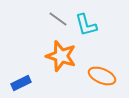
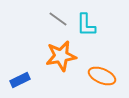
cyan L-shape: rotated 15 degrees clockwise
orange star: rotated 28 degrees counterclockwise
blue rectangle: moved 1 px left, 3 px up
